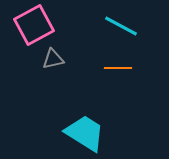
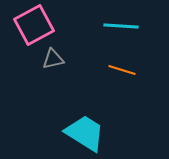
cyan line: rotated 24 degrees counterclockwise
orange line: moved 4 px right, 2 px down; rotated 16 degrees clockwise
